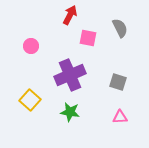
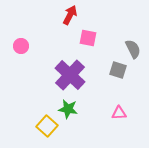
gray semicircle: moved 13 px right, 21 px down
pink circle: moved 10 px left
purple cross: rotated 24 degrees counterclockwise
gray square: moved 12 px up
yellow square: moved 17 px right, 26 px down
green star: moved 2 px left, 3 px up
pink triangle: moved 1 px left, 4 px up
